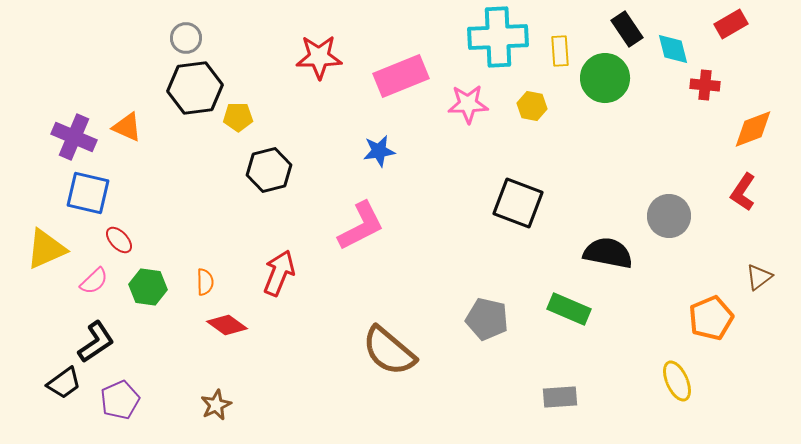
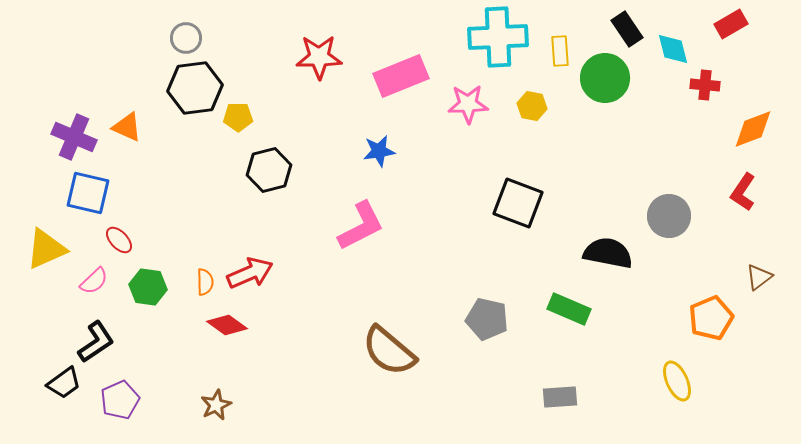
red arrow at (279, 273): moved 29 px left; rotated 45 degrees clockwise
